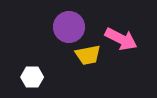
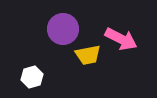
purple circle: moved 6 px left, 2 px down
white hexagon: rotated 15 degrees counterclockwise
